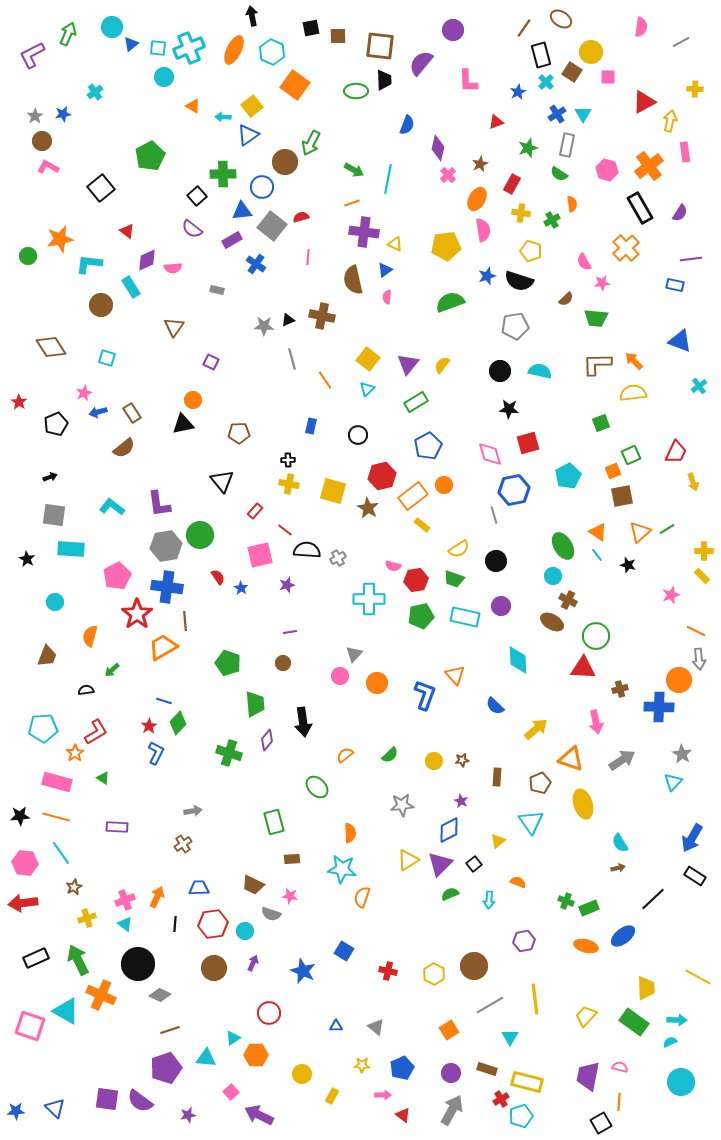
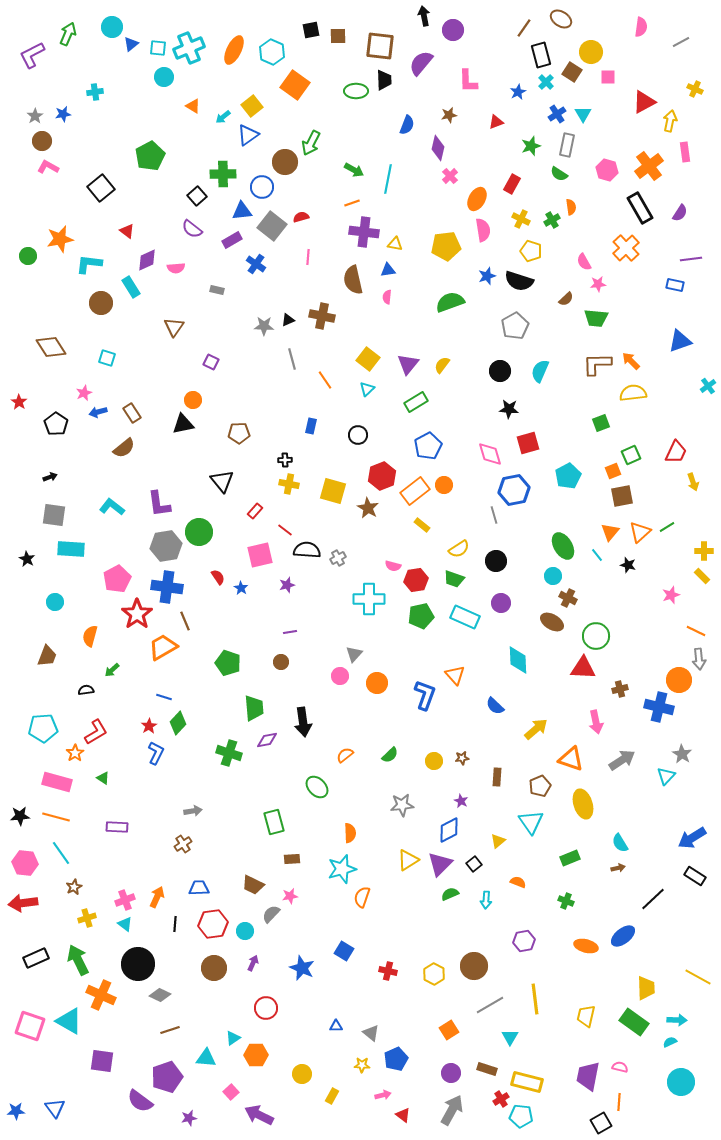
black arrow at (252, 16): moved 172 px right
black square at (311, 28): moved 2 px down
yellow cross at (695, 89): rotated 21 degrees clockwise
cyan cross at (95, 92): rotated 28 degrees clockwise
cyan arrow at (223, 117): rotated 42 degrees counterclockwise
green star at (528, 148): moved 3 px right, 2 px up
brown star at (480, 164): moved 31 px left, 49 px up; rotated 14 degrees clockwise
pink cross at (448, 175): moved 2 px right, 1 px down
orange semicircle at (572, 204): moved 1 px left, 3 px down
yellow cross at (521, 213): moved 6 px down; rotated 18 degrees clockwise
yellow triangle at (395, 244): rotated 14 degrees counterclockwise
pink semicircle at (173, 268): moved 3 px right
blue triangle at (385, 270): moved 3 px right; rotated 28 degrees clockwise
pink star at (602, 283): moved 4 px left, 1 px down
brown circle at (101, 305): moved 2 px up
gray pentagon at (515, 326): rotated 20 degrees counterclockwise
blue triangle at (680, 341): rotated 40 degrees counterclockwise
orange arrow at (634, 361): moved 3 px left
cyan semicircle at (540, 371): rotated 80 degrees counterclockwise
cyan cross at (699, 386): moved 9 px right
black pentagon at (56, 424): rotated 15 degrees counterclockwise
black cross at (288, 460): moved 3 px left
red hexagon at (382, 476): rotated 8 degrees counterclockwise
orange rectangle at (413, 496): moved 2 px right, 5 px up
green line at (667, 529): moved 2 px up
orange triangle at (598, 532): moved 12 px right; rotated 36 degrees clockwise
green circle at (200, 535): moved 1 px left, 3 px up
pink pentagon at (117, 576): moved 3 px down
brown cross at (568, 600): moved 2 px up
purple circle at (501, 606): moved 3 px up
cyan rectangle at (465, 617): rotated 12 degrees clockwise
brown line at (185, 621): rotated 18 degrees counterclockwise
brown circle at (283, 663): moved 2 px left, 1 px up
blue line at (164, 701): moved 4 px up
green trapezoid at (255, 704): moved 1 px left, 4 px down
blue cross at (659, 707): rotated 12 degrees clockwise
purple diamond at (267, 740): rotated 40 degrees clockwise
brown star at (462, 760): moved 2 px up
cyan triangle at (673, 782): moved 7 px left, 6 px up
brown pentagon at (540, 783): moved 3 px down
blue arrow at (692, 838): rotated 28 degrees clockwise
cyan star at (342, 869): rotated 24 degrees counterclockwise
pink star at (290, 896): rotated 21 degrees counterclockwise
cyan arrow at (489, 900): moved 3 px left
green rectangle at (589, 908): moved 19 px left, 50 px up
gray semicircle at (271, 914): rotated 114 degrees clockwise
blue star at (303, 971): moved 1 px left, 3 px up
cyan triangle at (66, 1011): moved 3 px right, 10 px down
red circle at (269, 1013): moved 3 px left, 5 px up
yellow trapezoid at (586, 1016): rotated 30 degrees counterclockwise
gray triangle at (376, 1027): moved 5 px left, 6 px down
purple pentagon at (166, 1068): moved 1 px right, 9 px down
blue pentagon at (402, 1068): moved 6 px left, 9 px up
pink arrow at (383, 1095): rotated 14 degrees counterclockwise
purple square at (107, 1099): moved 5 px left, 38 px up
blue triangle at (55, 1108): rotated 10 degrees clockwise
purple star at (188, 1115): moved 1 px right, 3 px down
cyan pentagon at (521, 1116): rotated 25 degrees clockwise
